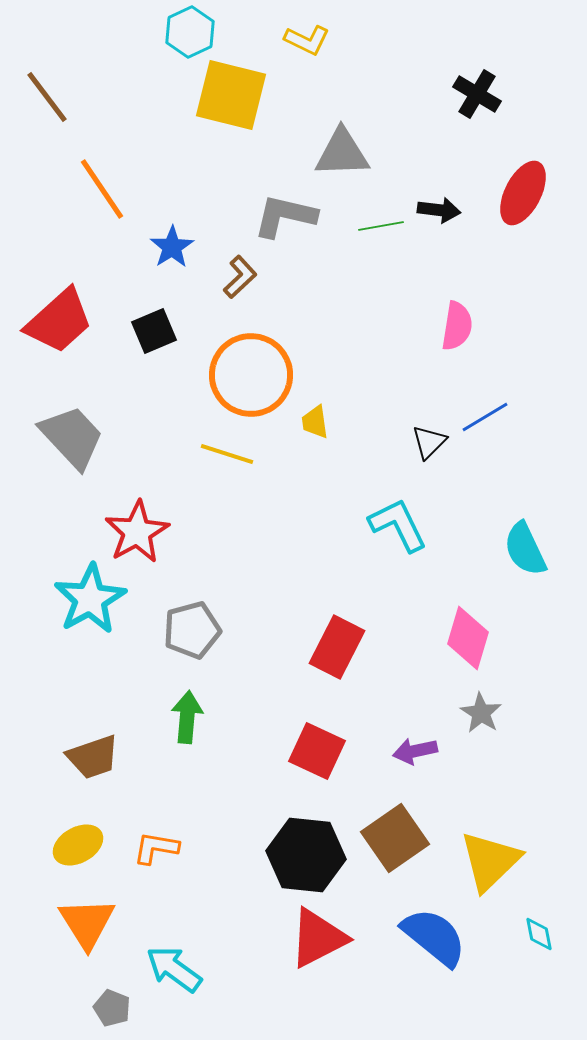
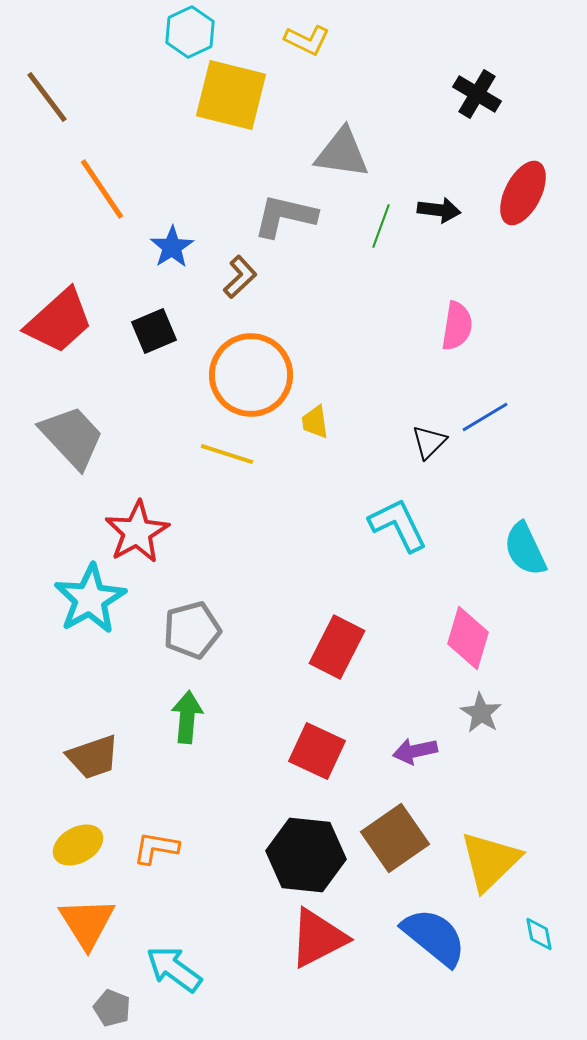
gray triangle at (342, 153): rotated 10 degrees clockwise
green line at (381, 226): rotated 60 degrees counterclockwise
